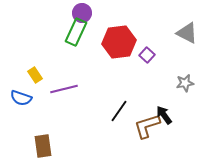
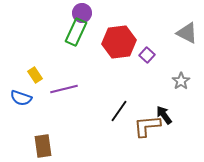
gray star: moved 4 px left, 2 px up; rotated 24 degrees counterclockwise
brown L-shape: rotated 12 degrees clockwise
